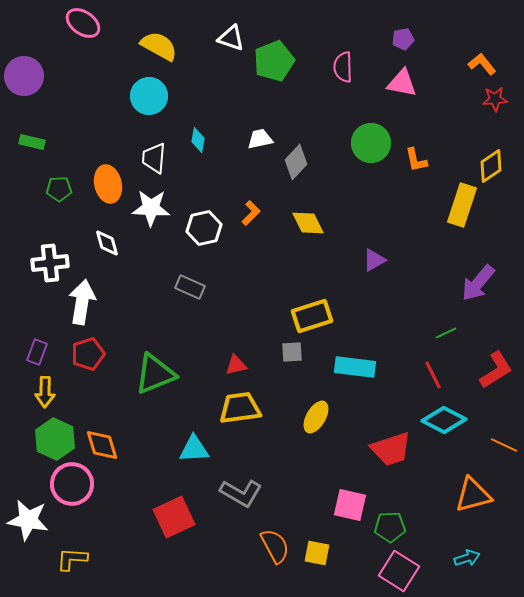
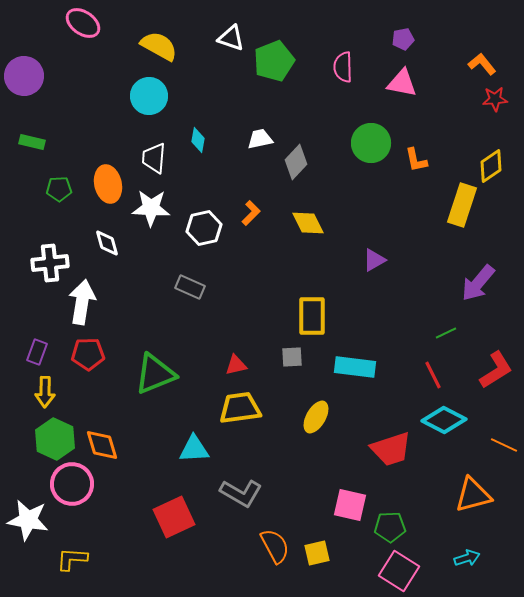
yellow rectangle at (312, 316): rotated 72 degrees counterclockwise
gray square at (292, 352): moved 5 px down
red pentagon at (88, 354): rotated 16 degrees clockwise
yellow square at (317, 553): rotated 24 degrees counterclockwise
